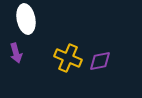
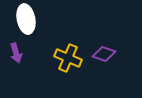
purple diamond: moved 4 px right, 7 px up; rotated 30 degrees clockwise
